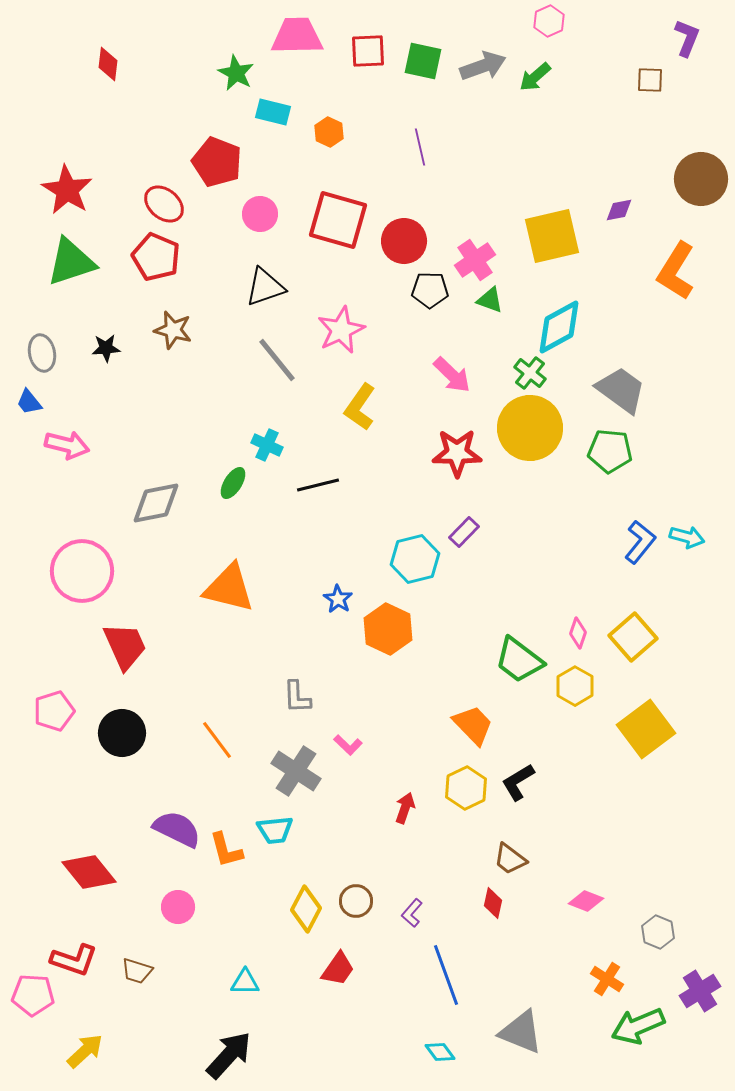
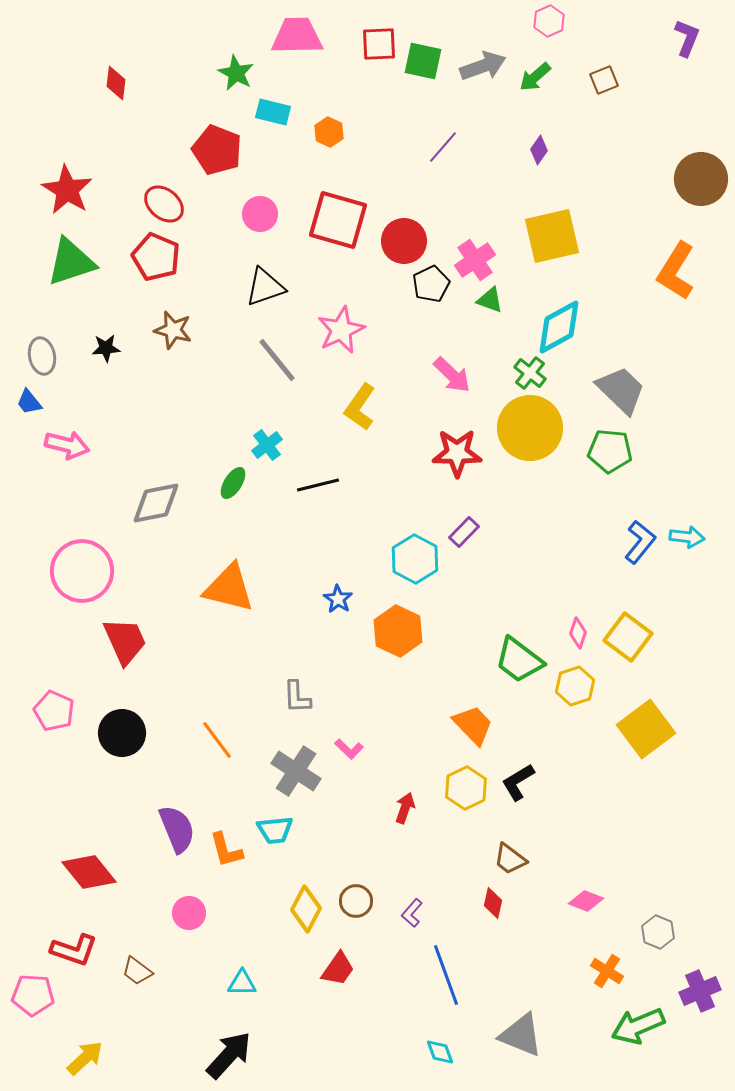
red square at (368, 51): moved 11 px right, 7 px up
red diamond at (108, 64): moved 8 px right, 19 px down
brown square at (650, 80): moved 46 px left; rotated 24 degrees counterclockwise
purple line at (420, 147): moved 23 px right; rotated 54 degrees clockwise
red pentagon at (217, 162): moved 12 px up
purple diamond at (619, 210): moved 80 px left, 60 px up; rotated 44 degrees counterclockwise
black pentagon at (430, 290): moved 1 px right, 6 px up; rotated 27 degrees counterclockwise
gray ellipse at (42, 353): moved 3 px down
gray trapezoid at (621, 390): rotated 8 degrees clockwise
cyan cross at (267, 445): rotated 28 degrees clockwise
cyan arrow at (687, 537): rotated 8 degrees counterclockwise
cyan hexagon at (415, 559): rotated 18 degrees counterclockwise
orange hexagon at (388, 629): moved 10 px right, 2 px down
yellow square at (633, 637): moved 5 px left; rotated 12 degrees counterclockwise
red trapezoid at (125, 646): moved 5 px up
yellow hexagon at (575, 686): rotated 12 degrees clockwise
pink pentagon at (54, 711): rotated 30 degrees counterclockwise
pink L-shape at (348, 745): moved 1 px right, 4 px down
purple semicircle at (177, 829): rotated 42 degrees clockwise
pink circle at (178, 907): moved 11 px right, 6 px down
red L-shape at (74, 960): moved 10 px up
brown trapezoid at (137, 971): rotated 20 degrees clockwise
orange cross at (607, 979): moved 8 px up
cyan triangle at (245, 982): moved 3 px left, 1 px down
purple cross at (700, 991): rotated 9 degrees clockwise
gray triangle at (521, 1032): moved 3 px down
yellow arrow at (85, 1051): moved 7 px down
cyan diamond at (440, 1052): rotated 16 degrees clockwise
